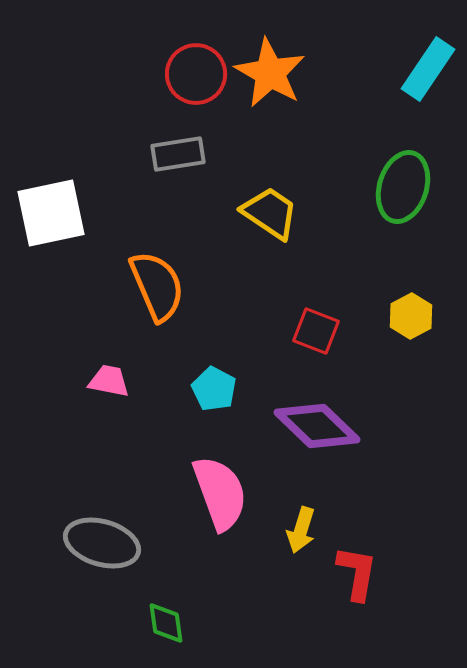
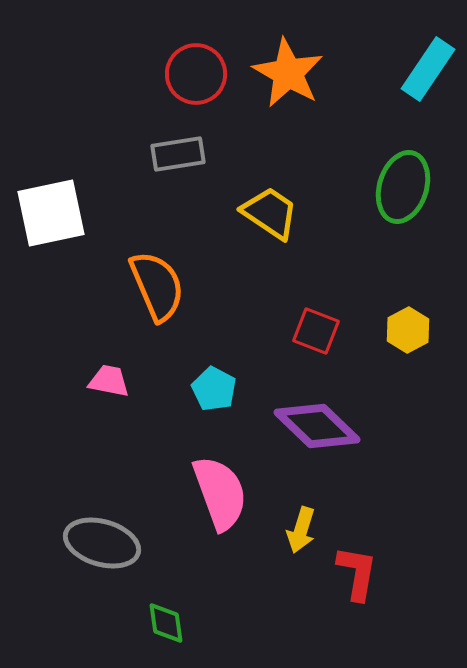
orange star: moved 18 px right
yellow hexagon: moved 3 px left, 14 px down
